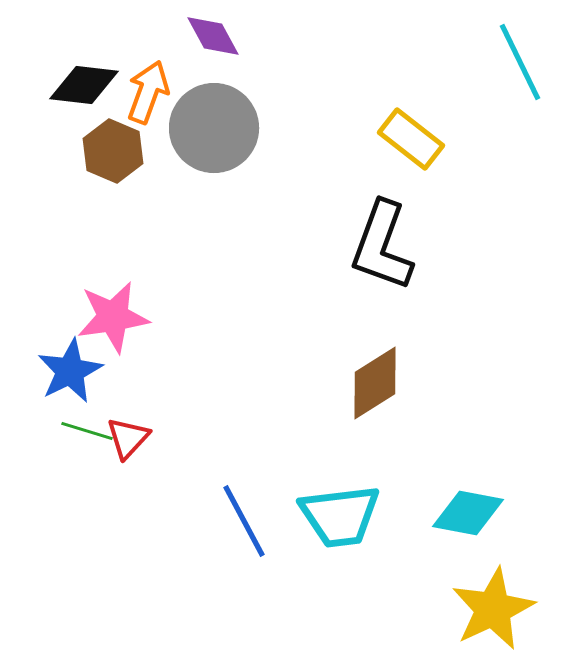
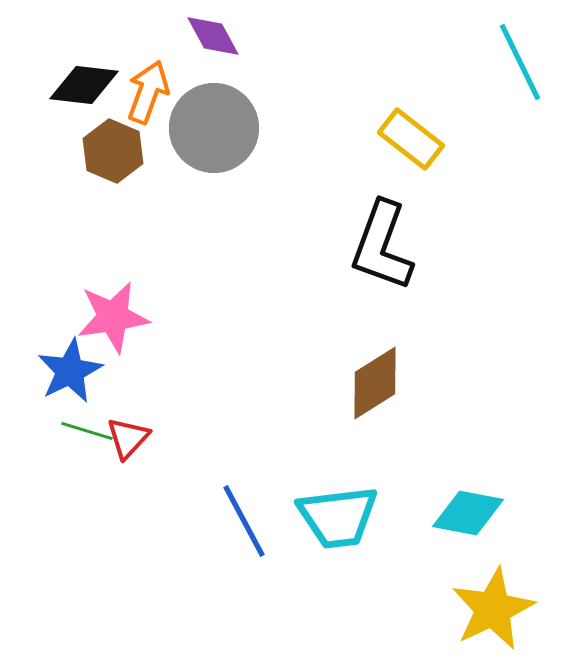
cyan trapezoid: moved 2 px left, 1 px down
